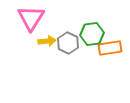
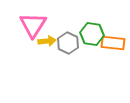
pink triangle: moved 2 px right, 7 px down
green hexagon: rotated 15 degrees clockwise
orange rectangle: moved 3 px right, 5 px up; rotated 15 degrees clockwise
